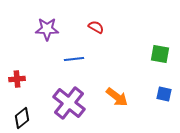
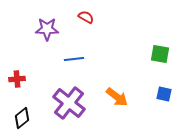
red semicircle: moved 10 px left, 10 px up
